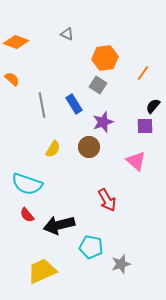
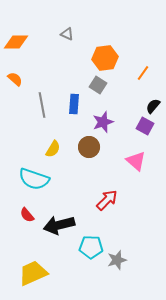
orange diamond: rotated 20 degrees counterclockwise
orange semicircle: moved 3 px right
blue rectangle: rotated 36 degrees clockwise
purple square: rotated 30 degrees clockwise
cyan semicircle: moved 7 px right, 5 px up
red arrow: rotated 105 degrees counterclockwise
cyan pentagon: rotated 10 degrees counterclockwise
gray star: moved 4 px left, 4 px up
yellow trapezoid: moved 9 px left, 2 px down
